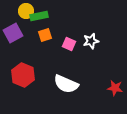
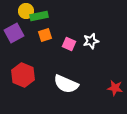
purple square: moved 1 px right
